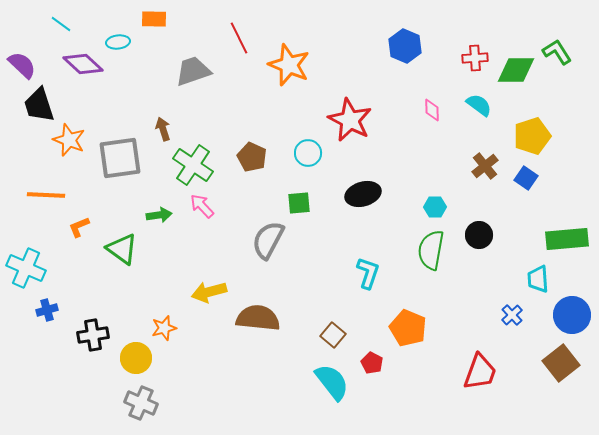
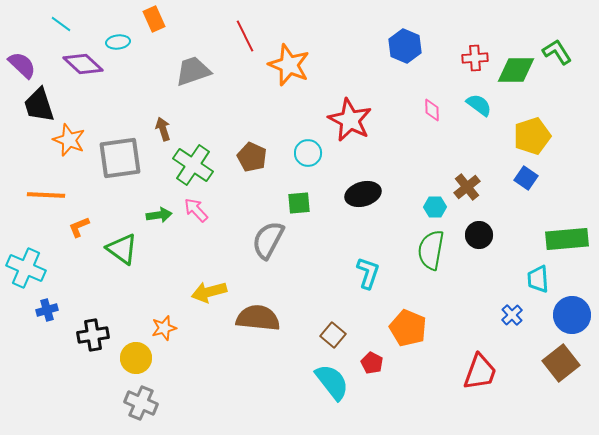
orange rectangle at (154, 19): rotated 65 degrees clockwise
red line at (239, 38): moved 6 px right, 2 px up
brown cross at (485, 166): moved 18 px left, 21 px down
pink arrow at (202, 206): moved 6 px left, 4 px down
